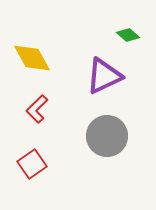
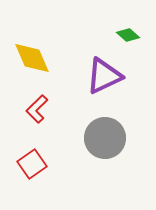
yellow diamond: rotated 6 degrees clockwise
gray circle: moved 2 px left, 2 px down
